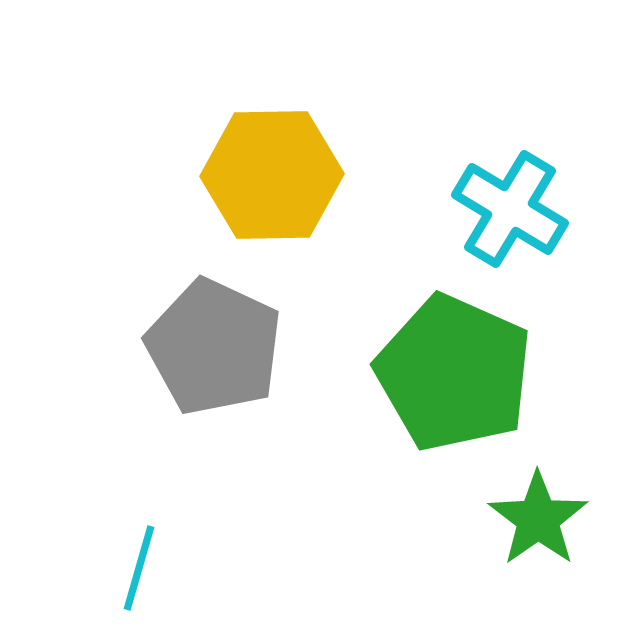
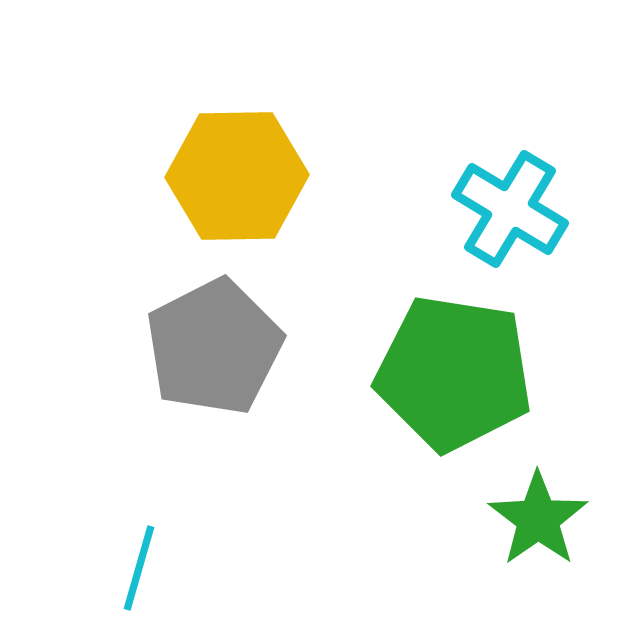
yellow hexagon: moved 35 px left, 1 px down
gray pentagon: rotated 20 degrees clockwise
green pentagon: rotated 15 degrees counterclockwise
